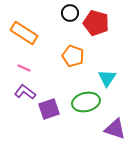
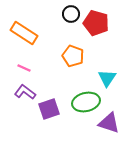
black circle: moved 1 px right, 1 px down
purple triangle: moved 6 px left, 6 px up
